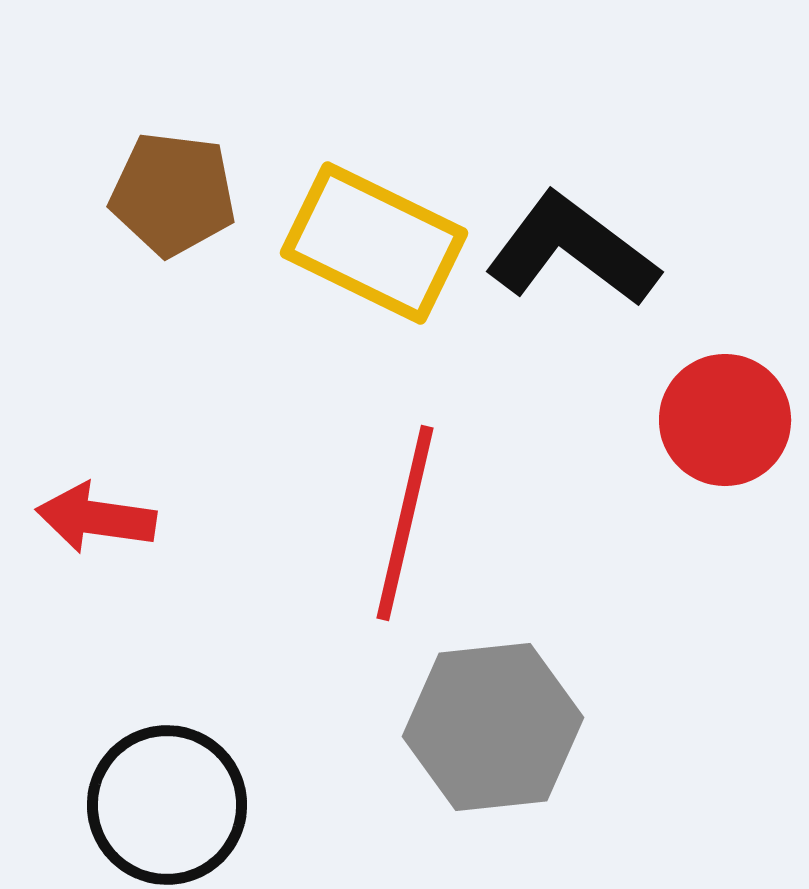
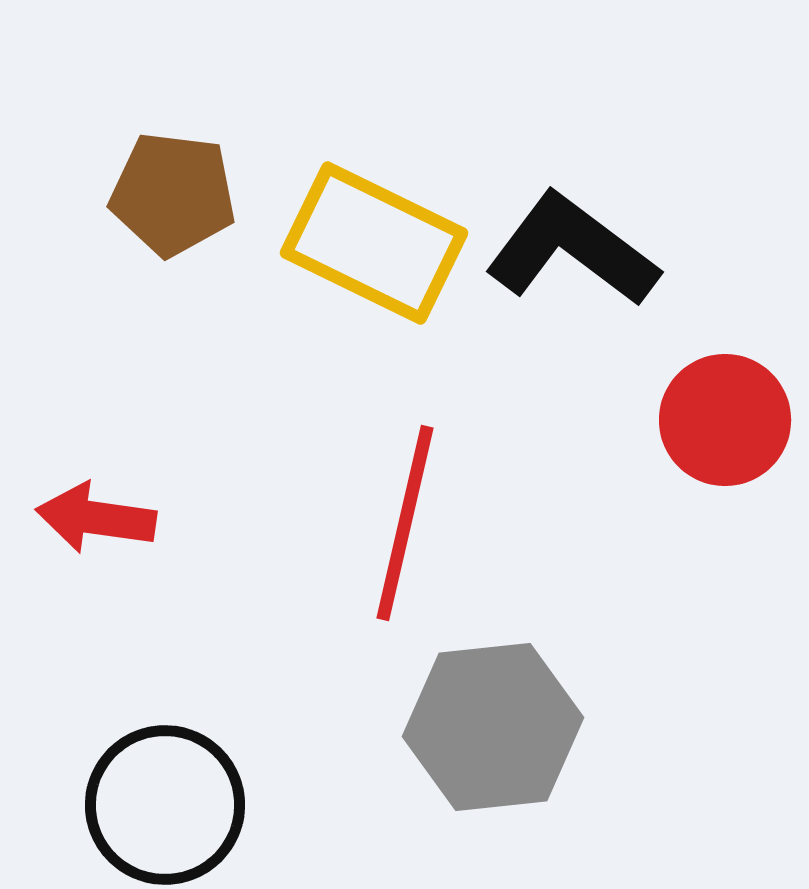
black circle: moved 2 px left
